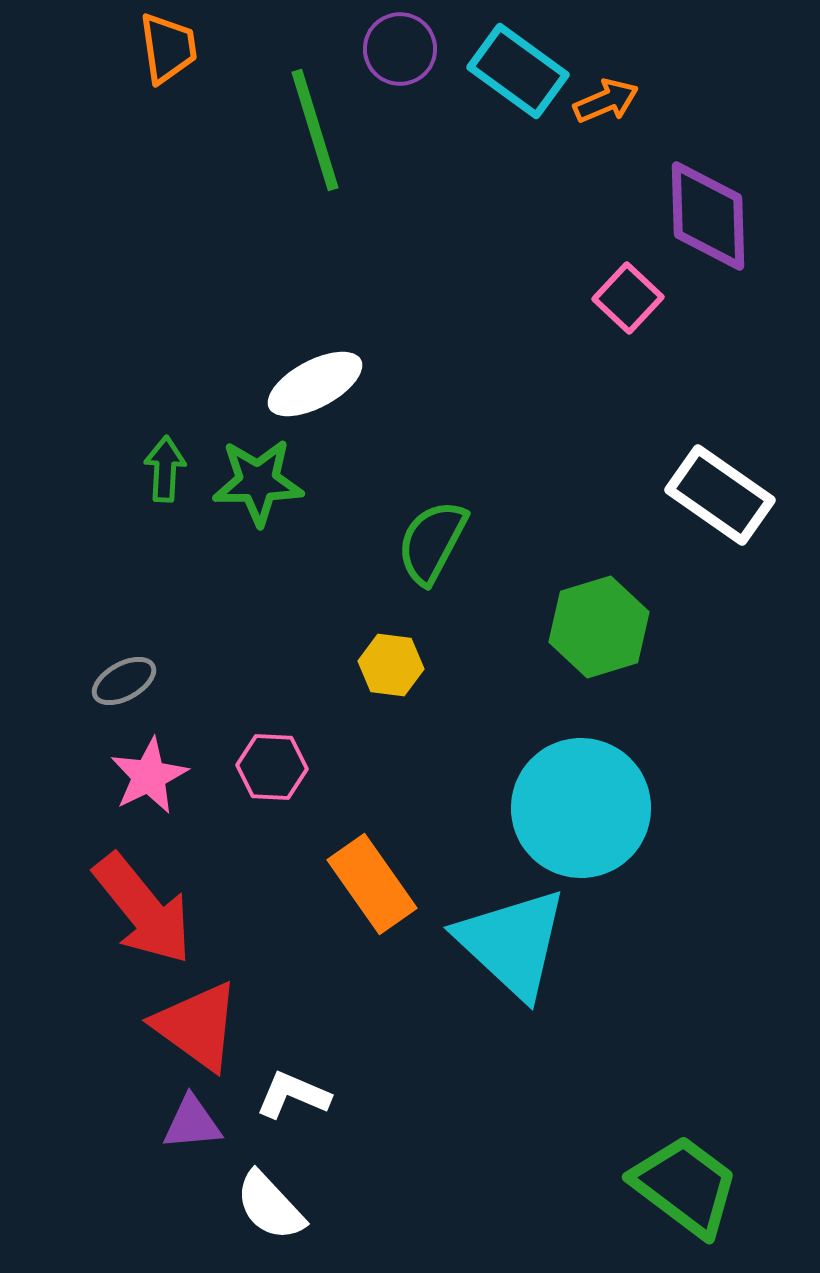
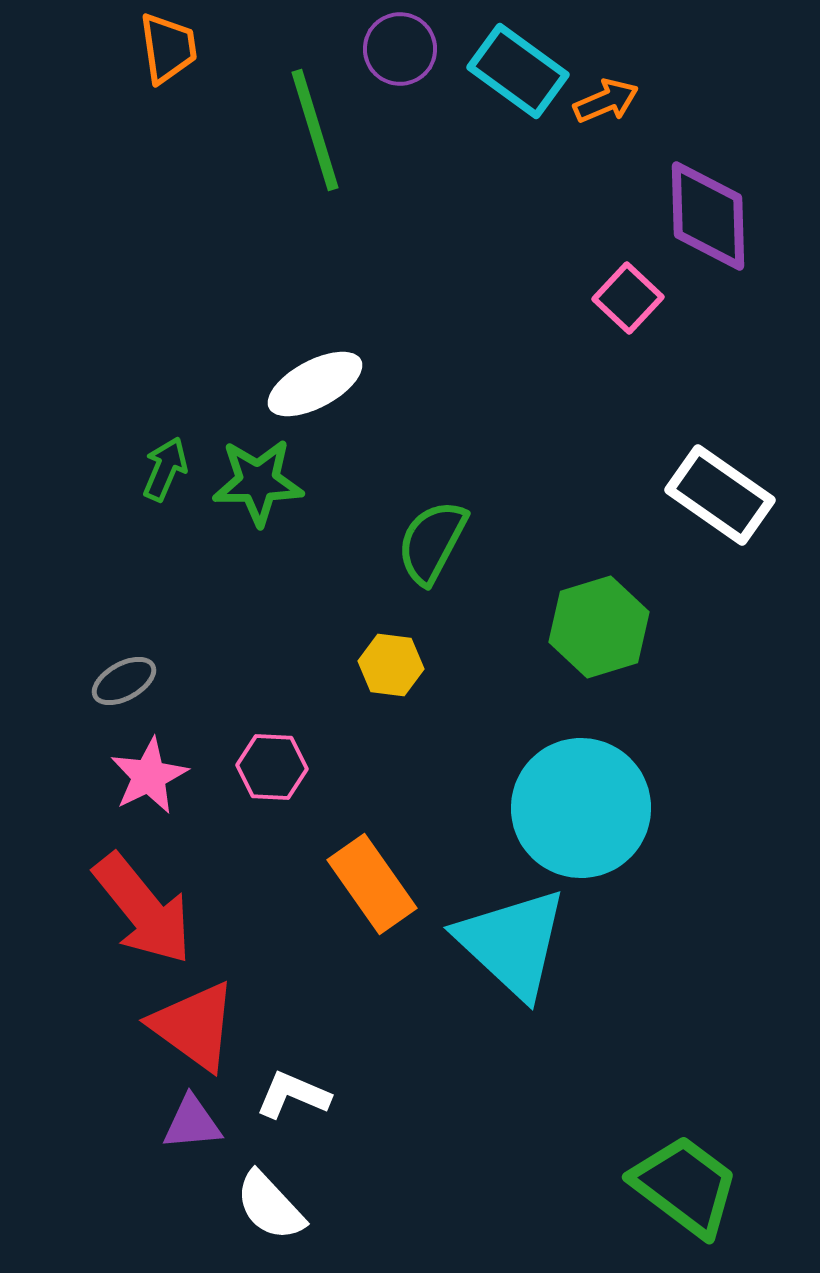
green arrow: rotated 20 degrees clockwise
red triangle: moved 3 px left
